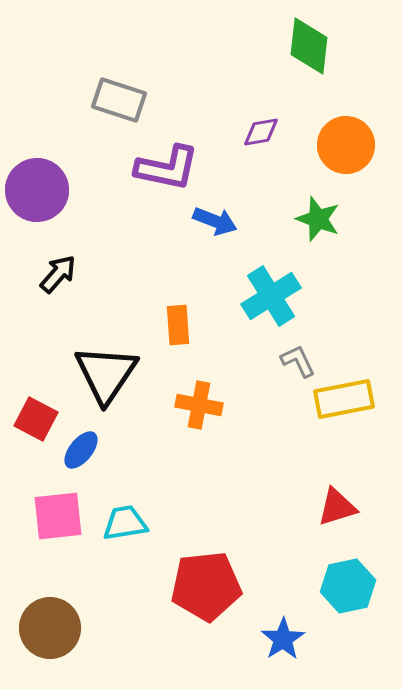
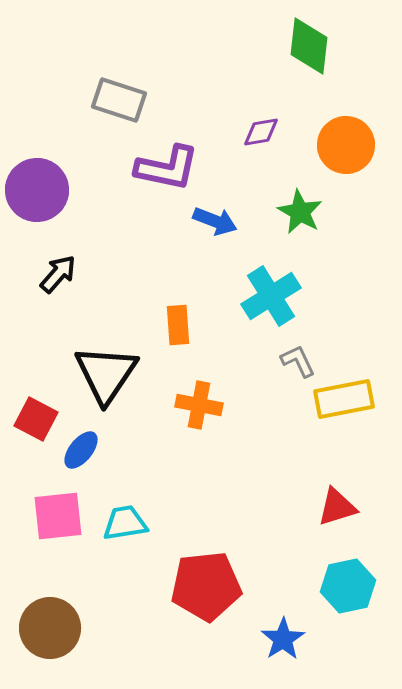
green star: moved 18 px left, 7 px up; rotated 9 degrees clockwise
